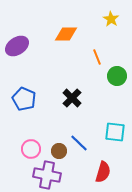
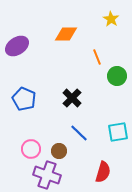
cyan square: moved 3 px right; rotated 15 degrees counterclockwise
blue line: moved 10 px up
purple cross: rotated 8 degrees clockwise
